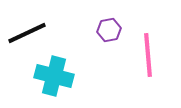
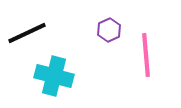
purple hexagon: rotated 15 degrees counterclockwise
pink line: moved 2 px left
